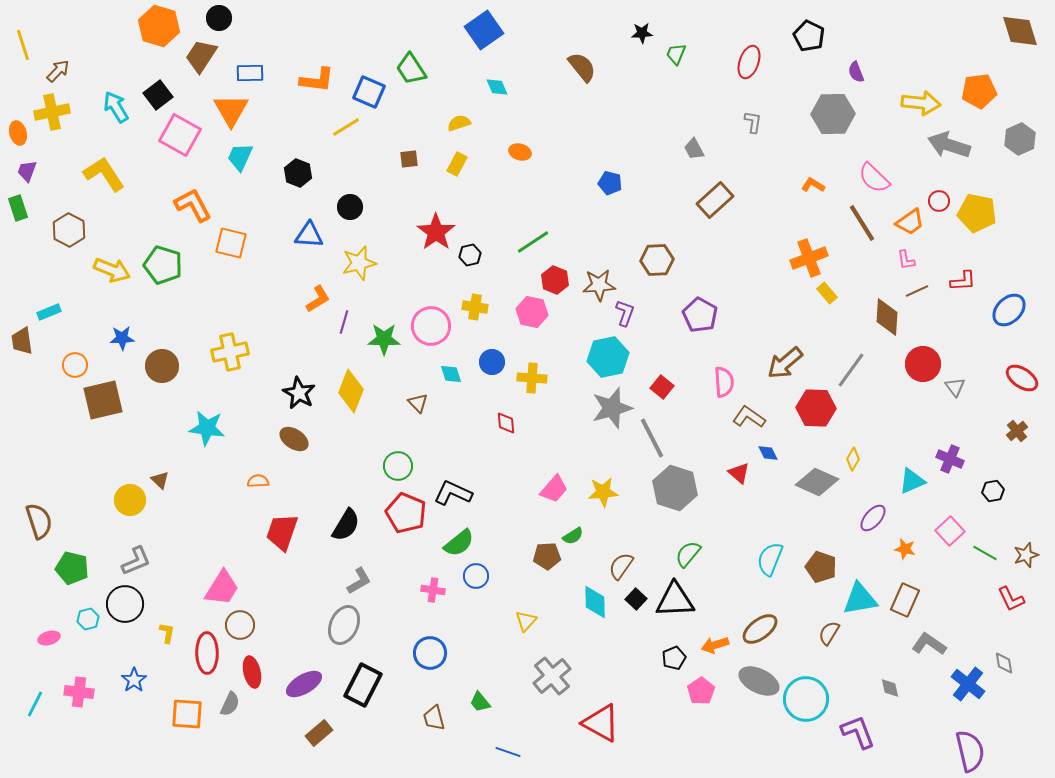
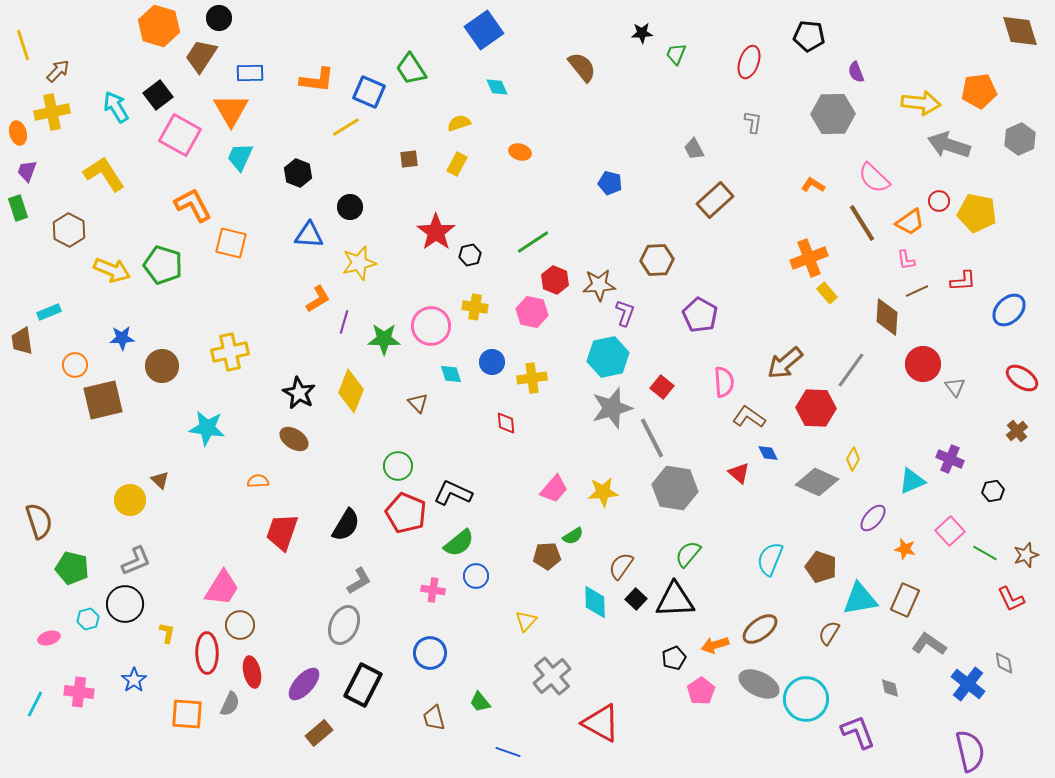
black pentagon at (809, 36): rotated 20 degrees counterclockwise
yellow cross at (532, 378): rotated 12 degrees counterclockwise
gray hexagon at (675, 488): rotated 9 degrees counterclockwise
gray ellipse at (759, 681): moved 3 px down
purple ellipse at (304, 684): rotated 18 degrees counterclockwise
